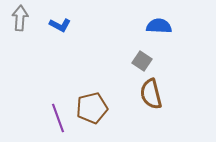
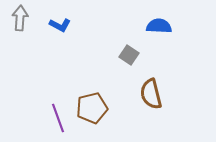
gray square: moved 13 px left, 6 px up
